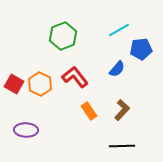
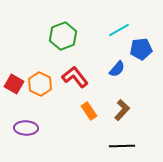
purple ellipse: moved 2 px up
